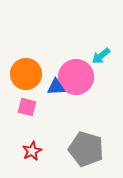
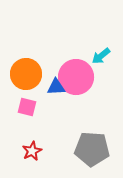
gray pentagon: moved 6 px right; rotated 12 degrees counterclockwise
